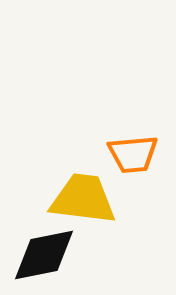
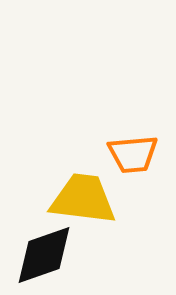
black diamond: rotated 8 degrees counterclockwise
